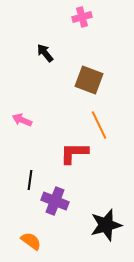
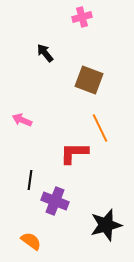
orange line: moved 1 px right, 3 px down
